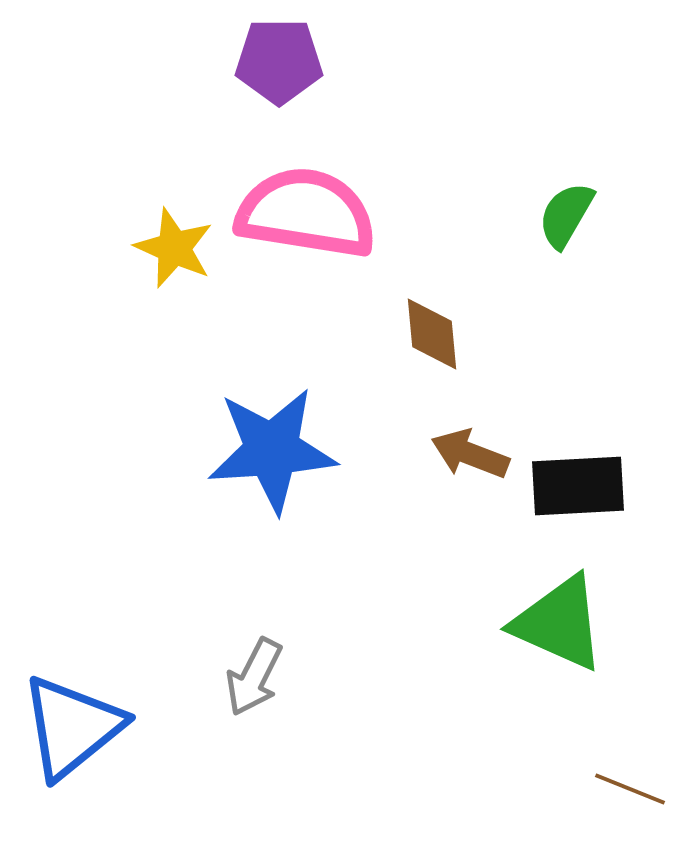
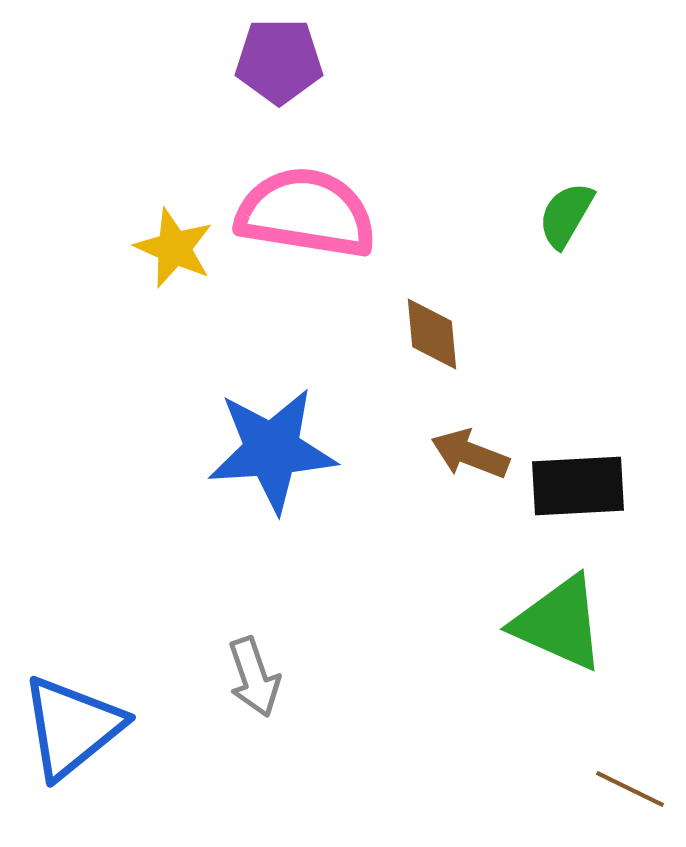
gray arrow: rotated 46 degrees counterclockwise
brown line: rotated 4 degrees clockwise
